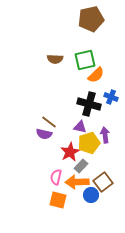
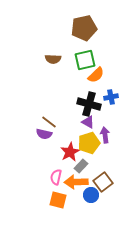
brown pentagon: moved 7 px left, 9 px down
brown semicircle: moved 2 px left
blue cross: rotated 32 degrees counterclockwise
purple triangle: moved 8 px right, 5 px up; rotated 16 degrees clockwise
orange arrow: moved 1 px left
